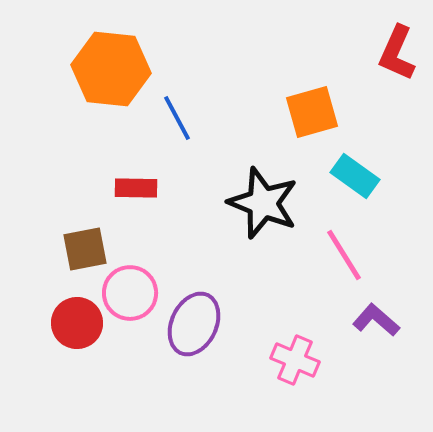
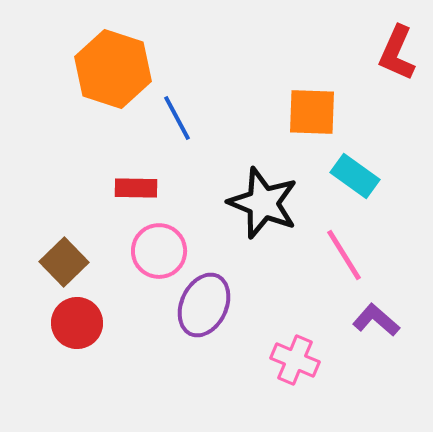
orange hexagon: moved 2 px right; rotated 12 degrees clockwise
orange square: rotated 18 degrees clockwise
brown square: moved 21 px left, 13 px down; rotated 33 degrees counterclockwise
pink circle: moved 29 px right, 42 px up
purple ellipse: moved 10 px right, 19 px up
